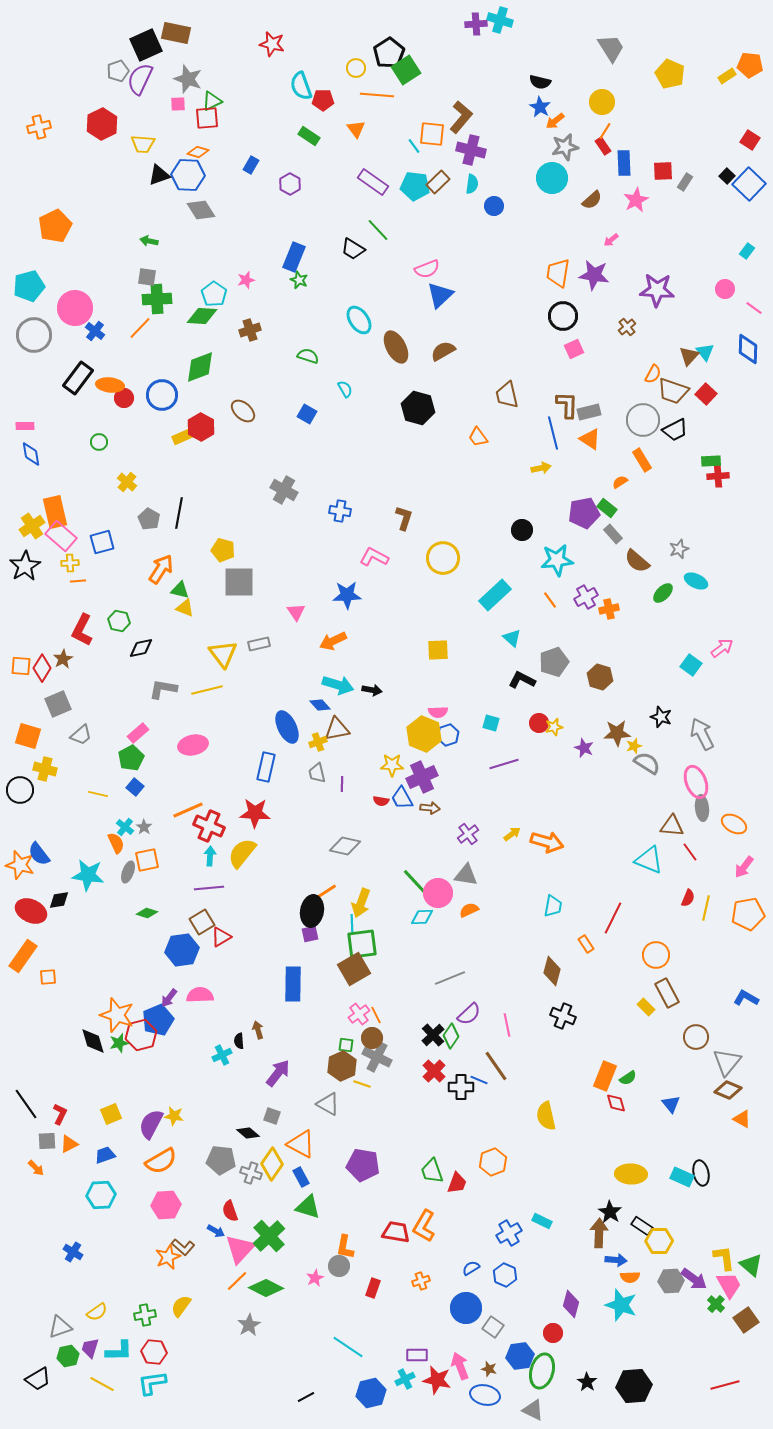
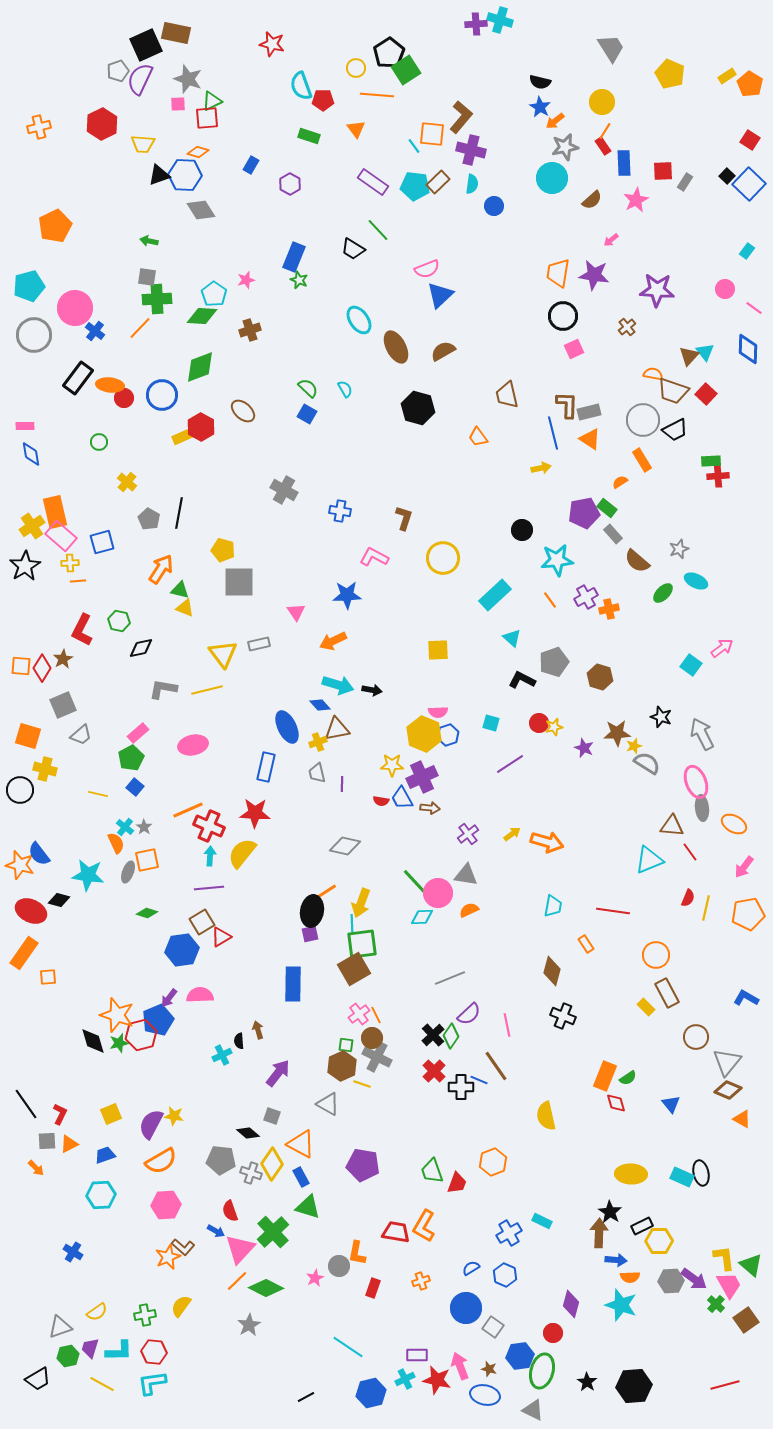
orange pentagon at (750, 65): moved 19 px down; rotated 25 degrees clockwise
green rectangle at (309, 136): rotated 15 degrees counterclockwise
blue hexagon at (188, 175): moved 3 px left
green semicircle at (308, 356): moved 32 px down; rotated 25 degrees clockwise
orange semicircle at (653, 374): rotated 108 degrees counterclockwise
gray square at (58, 704): moved 5 px right, 1 px down
purple line at (504, 764): moved 6 px right; rotated 16 degrees counterclockwise
cyan triangle at (649, 860): rotated 44 degrees counterclockwise
black diamond at (59, 900): rotated 25 degrees clockwise
red line at (613, 918): moved 7 px up; rotated 72 degrees clockwise
orange rectangle at (23, 956): moved 1 px right, 3 px up
black rectangle at (642, 1226): rotated 60 degrees counterclockwise
green cross at (269, 1236): moved 4 px right, 4 px up
orange L-shape at (345, 1247): moved 12 px right, 6 px down
